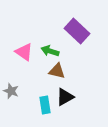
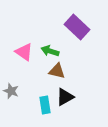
purple rectangle: moved 4 px up
